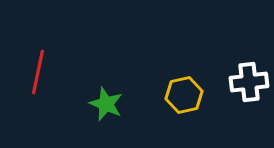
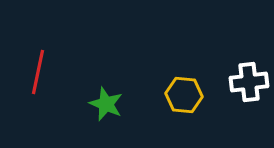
yellow hexagon: rotated 18 degrees clockwise
